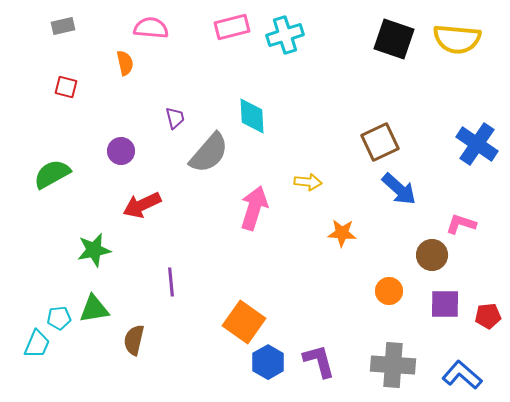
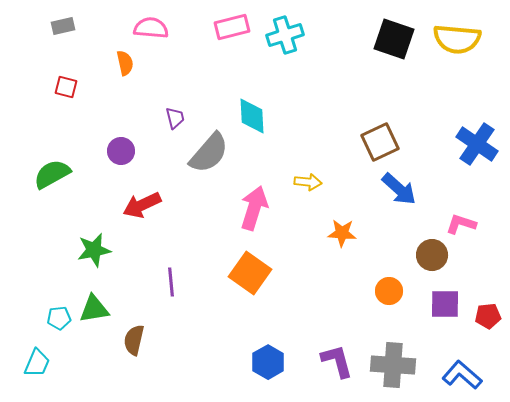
orange square: moved 6 px right, 49 px up
cyan trapezoid: moved 19 px down
purple L-shape: moved 18 px right
